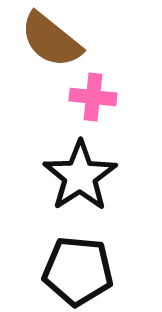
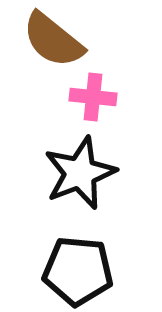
brown semicircle: moved 2 px right
black star: moved 3 px up; rotated 12 degrees clockwise
